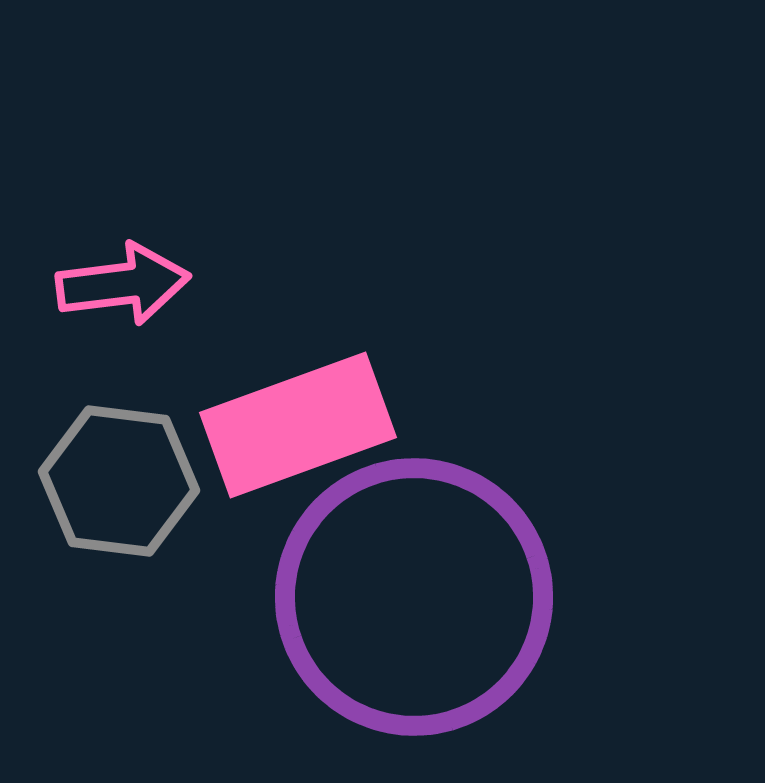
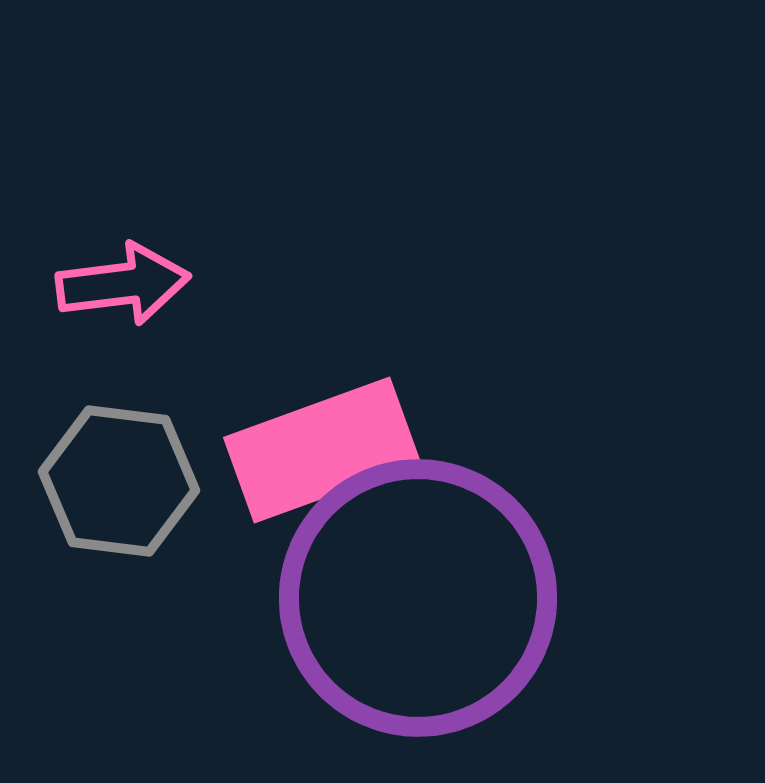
pink rectangle: moved 24 px right, 25 px down
purple circle: moved 4 px right, 1 px down
